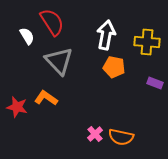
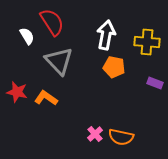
red star: moved 15 px up
